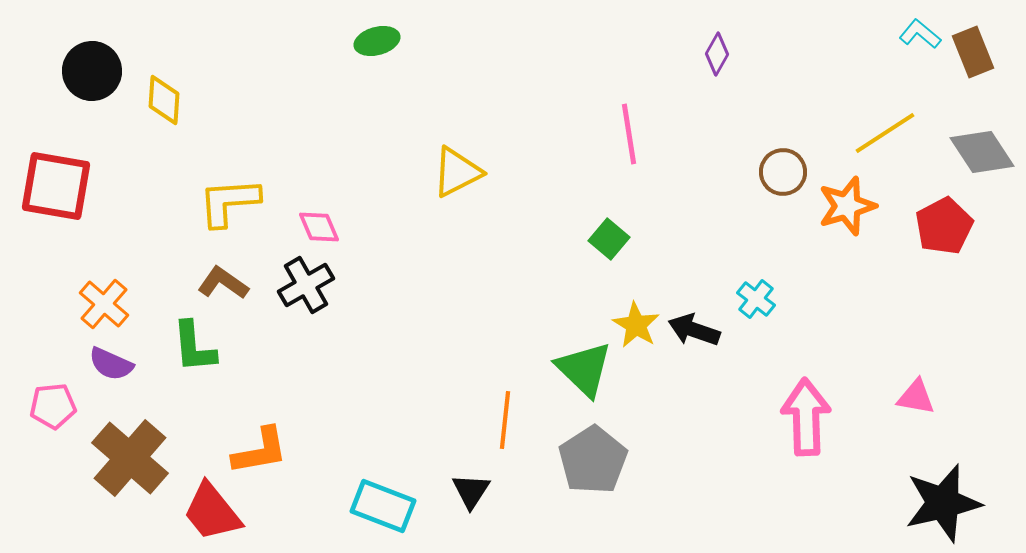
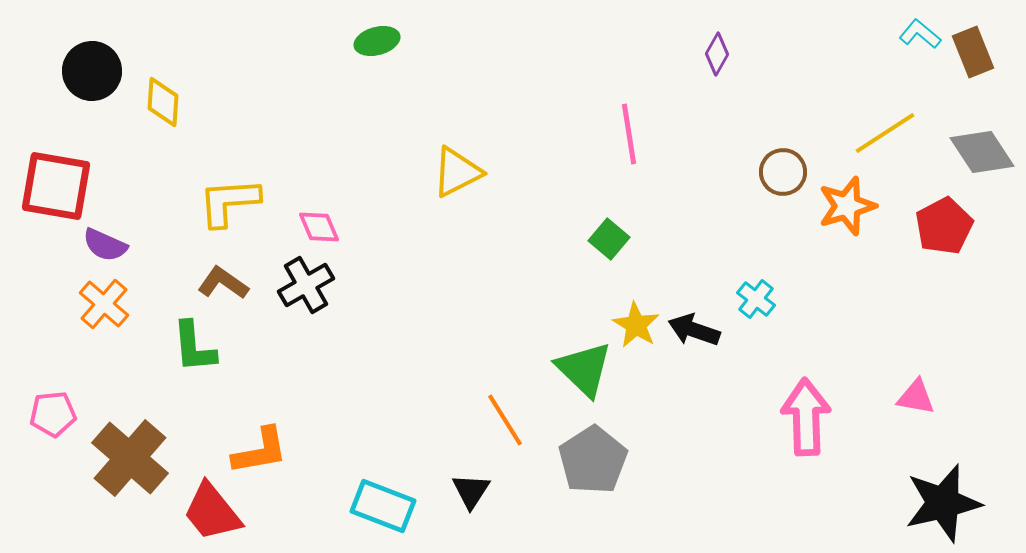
yellow diamond: moved 1 px left, 2 px down
purple semicircle: moved 6 px left, 119 px up
pink pentagon: moved 8 px down
orange line: rotated 38 degrees counterclockwise
